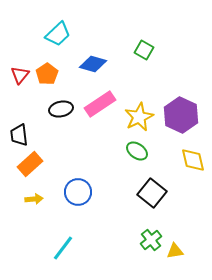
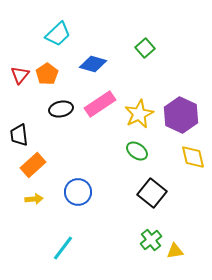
green square: moved 1 px right, 2 px up; rotated 18 degrees clockwise
yellow star: moved 3 px up
yellow diamond: moved 3 px up
orange rectangle: moved 3 px right, 1 px down
